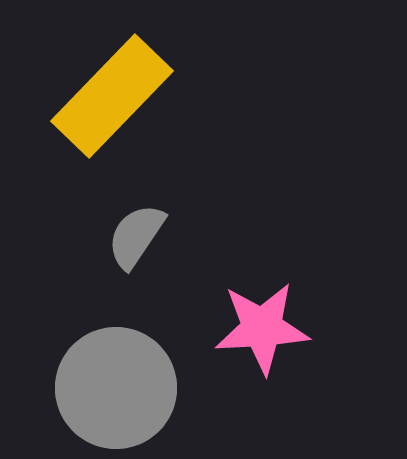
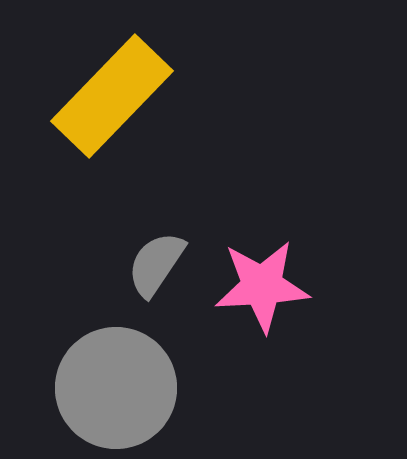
gray semicircle: moved 20 px right, 28 px down
pink star: moved 42 px up
